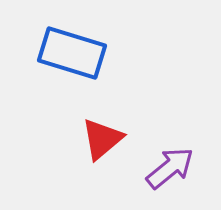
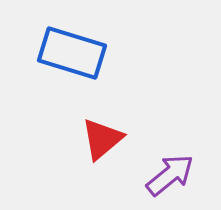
purple arrow: moved 7 px down
